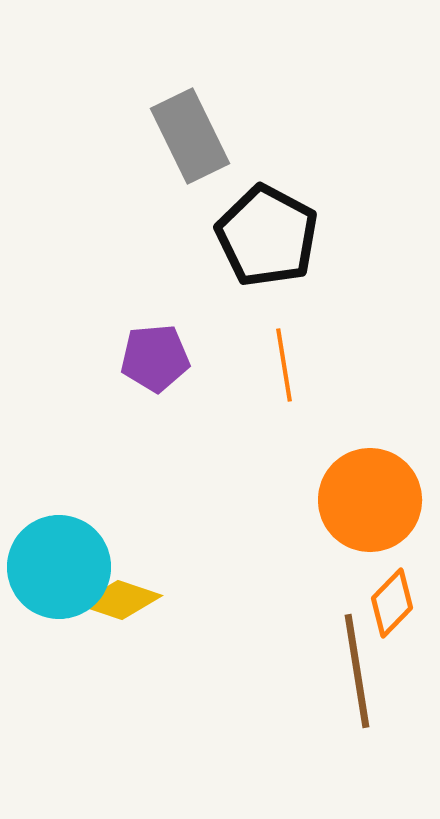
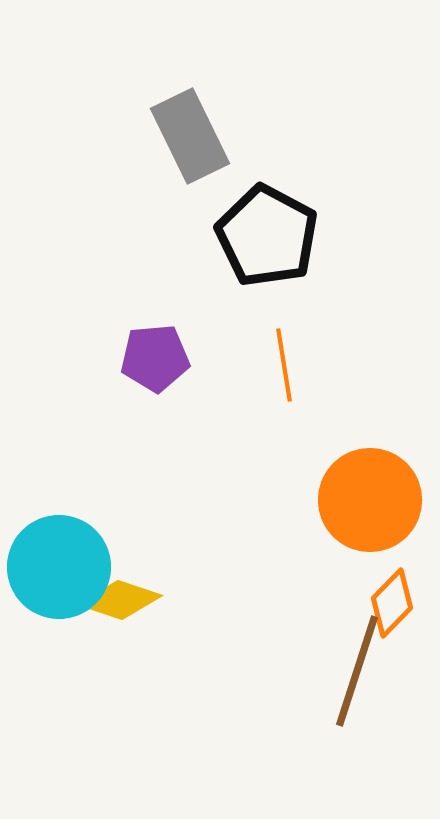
brown line: rotated 27 degrees clockwise
